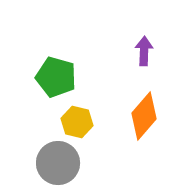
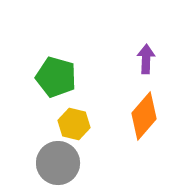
purple arrow: moved 2 px right, 8 px down
yellow hexagon: moved 3 px left, 2 px down
